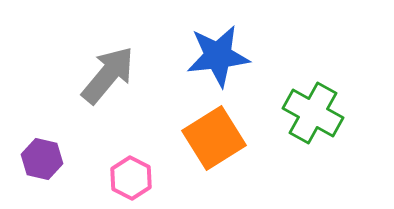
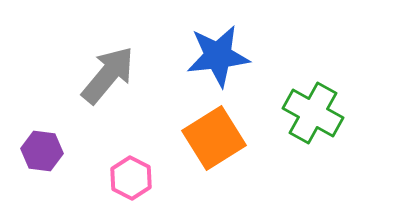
purple hexagon: moved 8 px up; rotated 6 degrees counterclockwise
